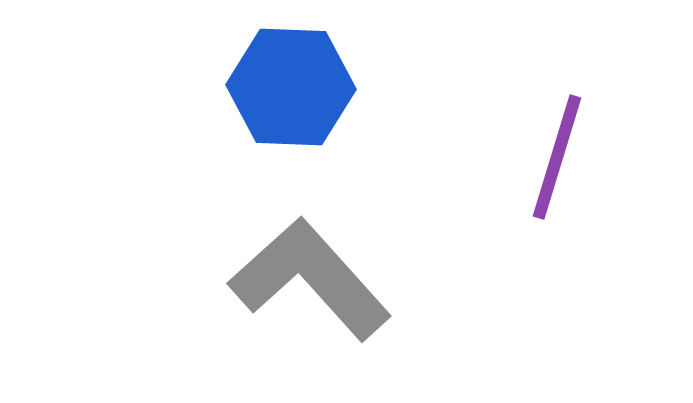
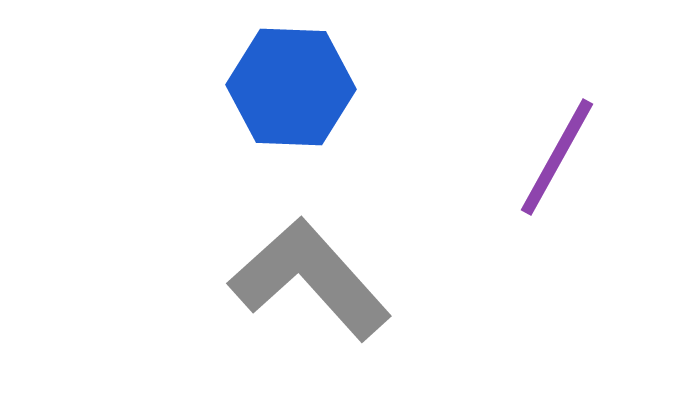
purple line: rotated 12 degrees clockwise
